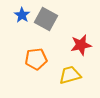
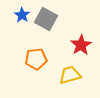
red star: rotated 20 degrees counterclockwise
